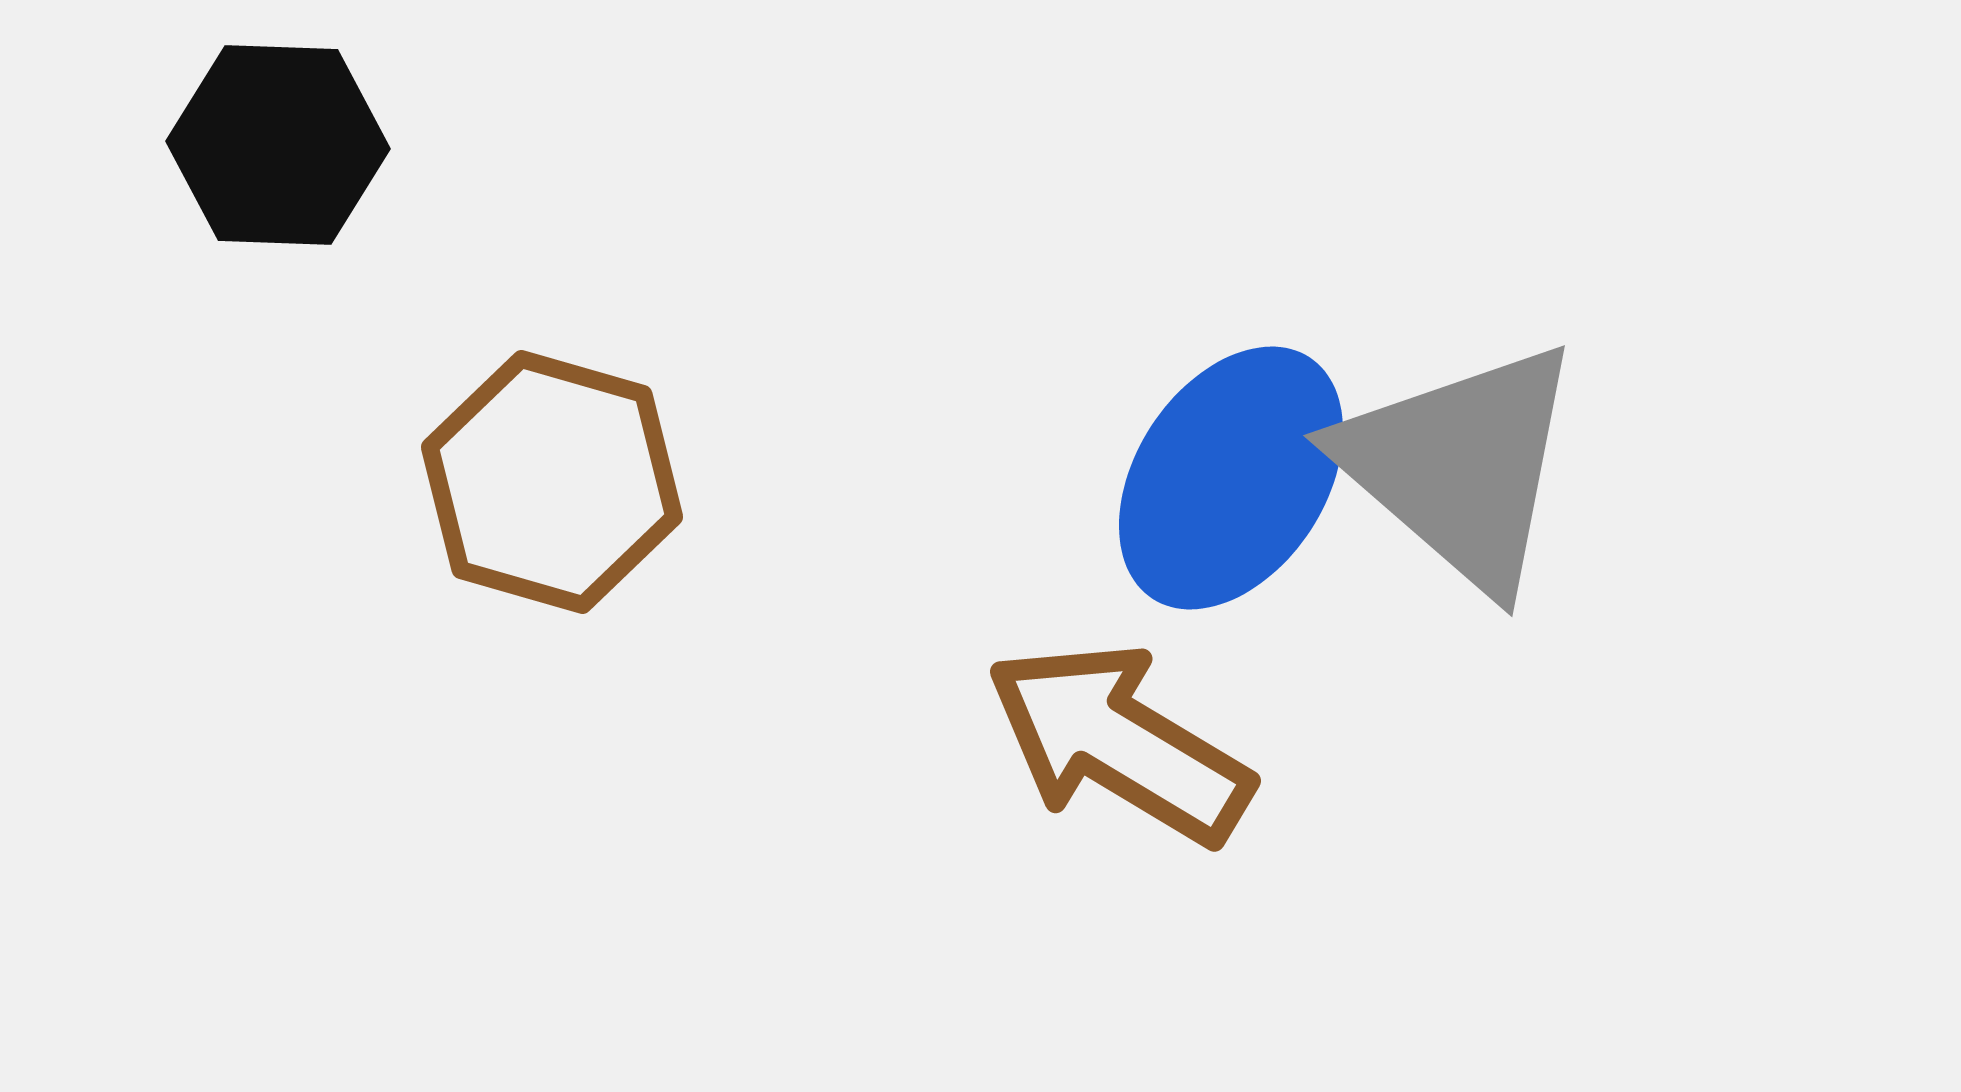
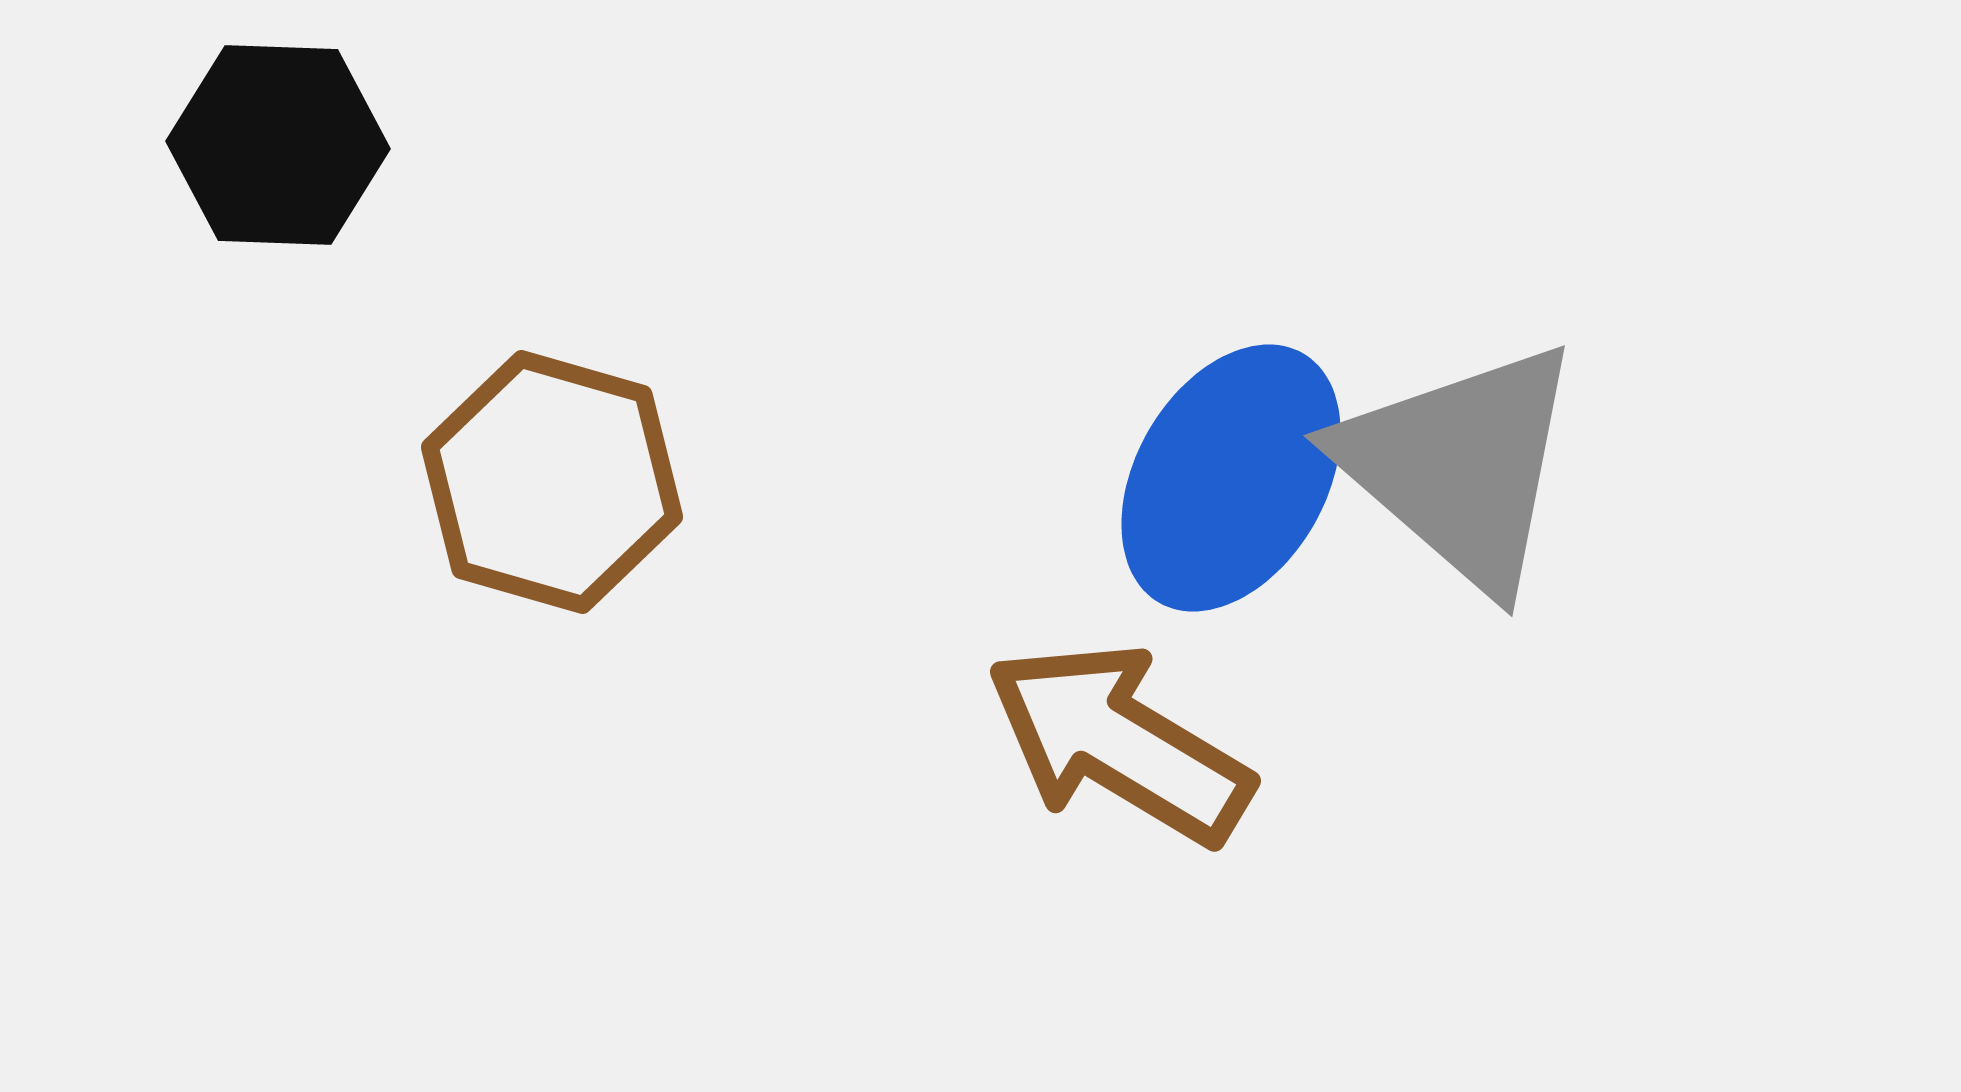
blue ellipse: rotated 3 degrees counterclockwise
